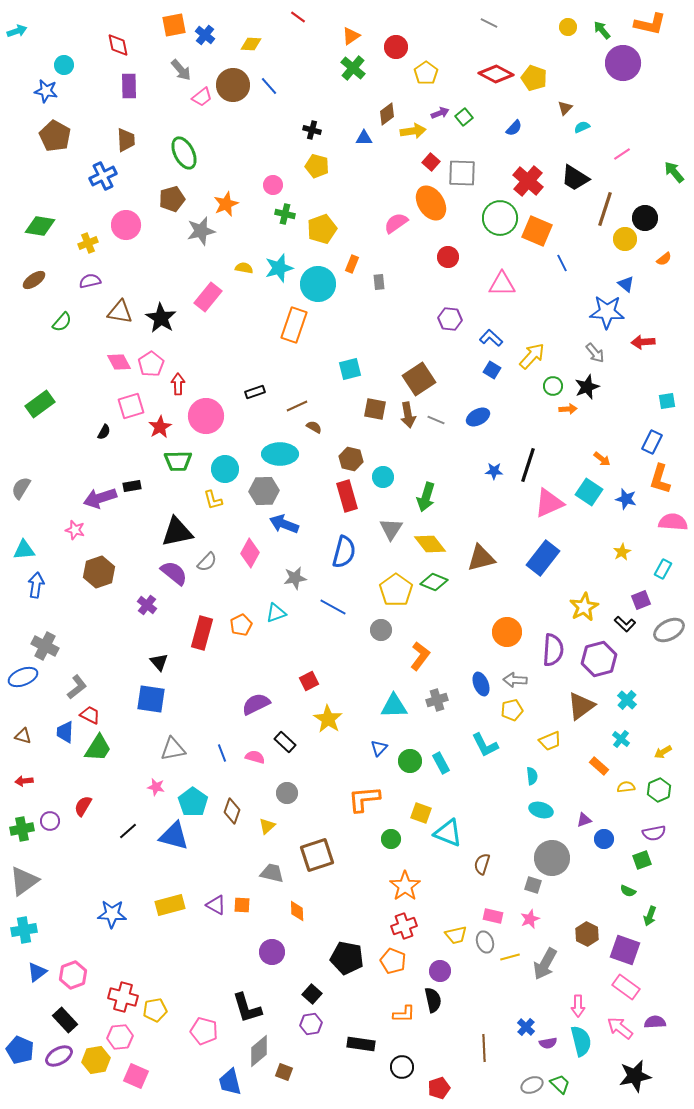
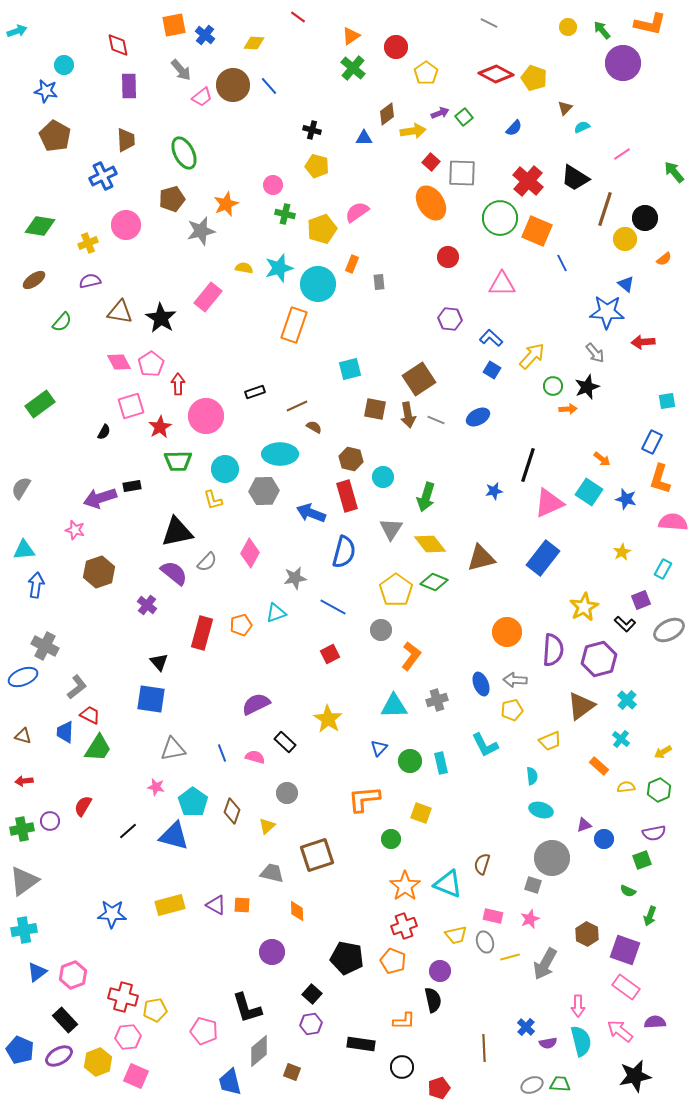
yellow diamond at (251, 44): moved 3 px right, 1 px up
pink semicircle at (396, 223): moved 39 px left, 11 px up
blue star at (494, 471): moved 20 px down; rotated 12 degrees counterclockwise
blue arrow at (284, 524): moved 27 px right, 11 px up
orange pentagon at (241, 625): rotated 10 degrees clockwise
orange L-shape at (420, 656): moved 9 px left
red square at (309, 681): moved 21 px right, 27 px up
cyan rectangle at (441, 763): rotated 15 degrees clockwise
purple triangle at (584, 820): moved 5 px down
cyan triangle at (448, 833): moved 51 px down
orange L-shape at (404, 1014): moved 7 px down
pink arrow at (620, 1028): moved 3 px down
pink hexagon at (120, 1037): moved 8 px right
yellow hexagon at (96, 1060): moved 2 px right, 2 px down; rotated 12 degrees counterclockwise
brown square at (284, 1072): moved 8 px right
green trapezoid at (560, 1084): rotated 40 degrees counterclockwise
